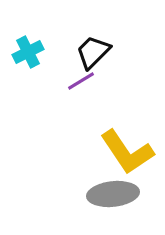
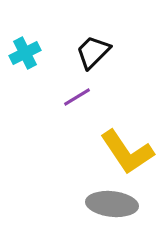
cyan cross: moved 3 px left, 1 px down
purple line: moved 4 px left, 16 px down
gray ellipse: moved 1 px left, 10 px down; rotated 12 degrees clockwise
